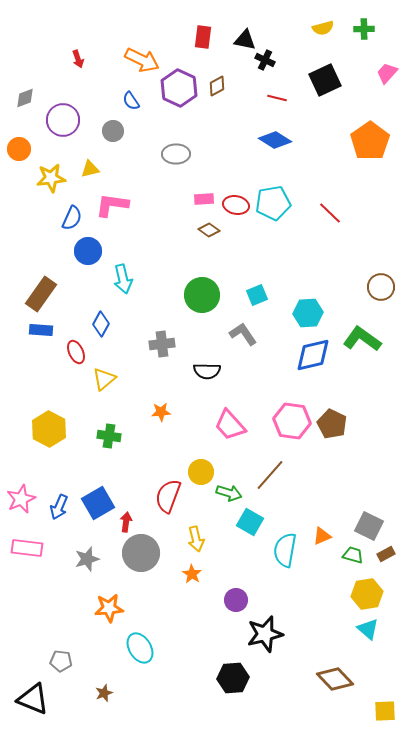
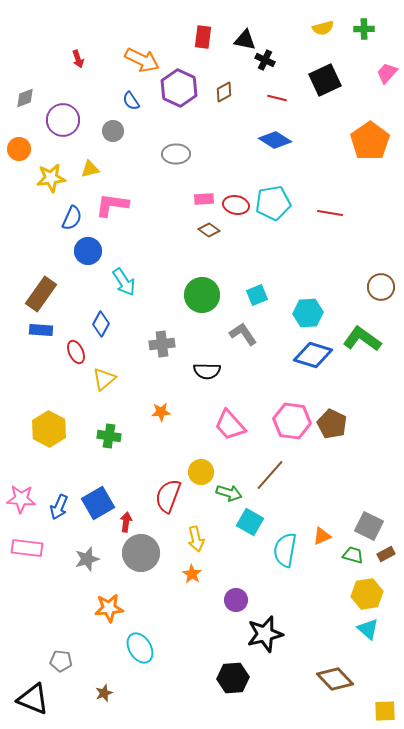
brown diamond at (217, 86): moved 7 px right, 6 px down
red line at (330, 213): rotated 35 degrees counterclockwise
cyan arrow at (123, 279): moved 1 px right, 3 px down; rotated 20 degrees counterclockwise
blue diamond at (313, 355): rotated 30 degrees clockwise
pink star at (21, 499): rotated 28 degrees clockwise
